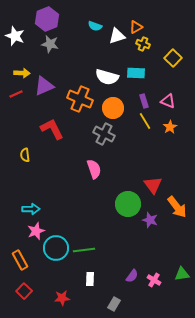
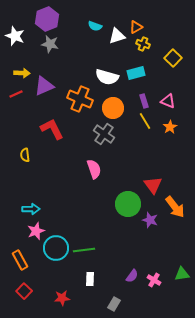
cyan rectangle: rotated 18 degrees counterclockwise
gray cross: rotated 10 degrees clockwise
orange arrow: moved 2 px left
